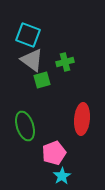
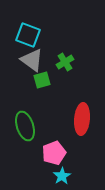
green cross: rotated 18 degrees counterclockwise
